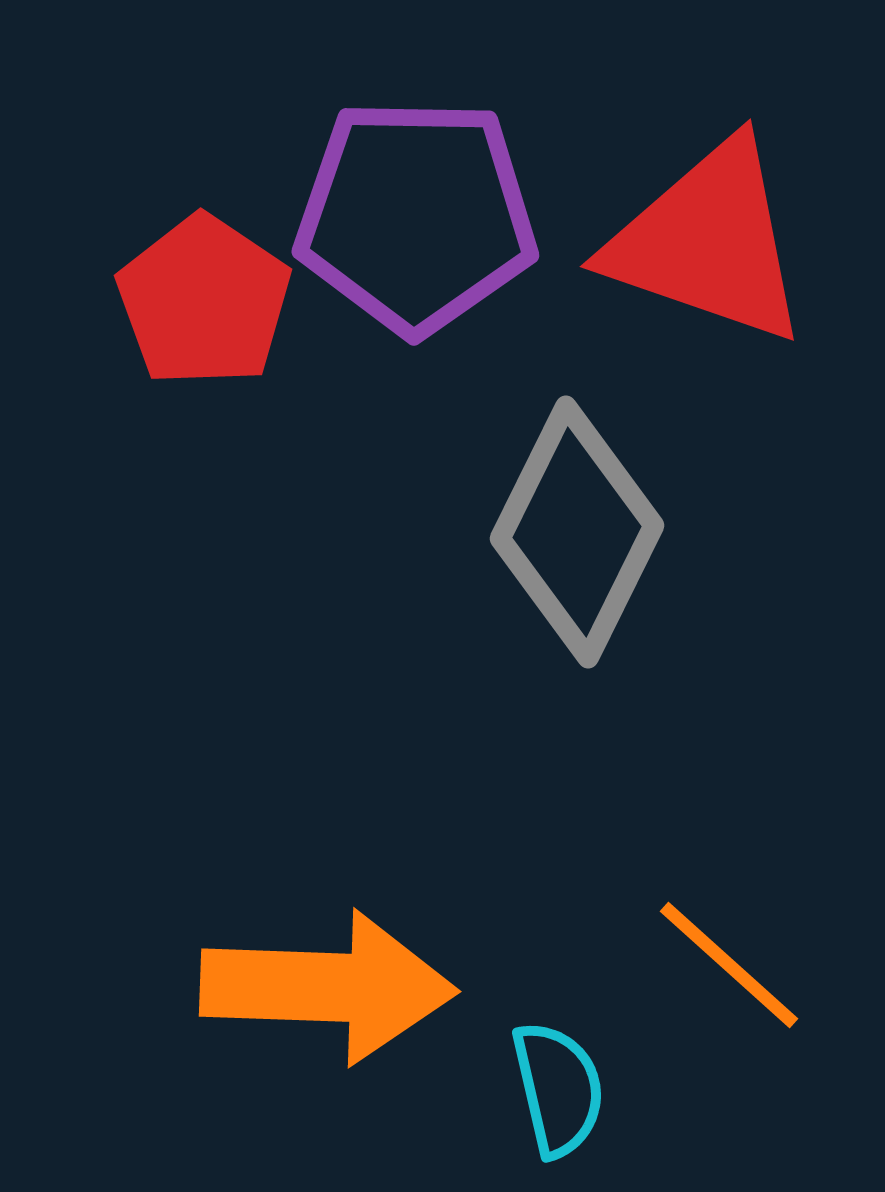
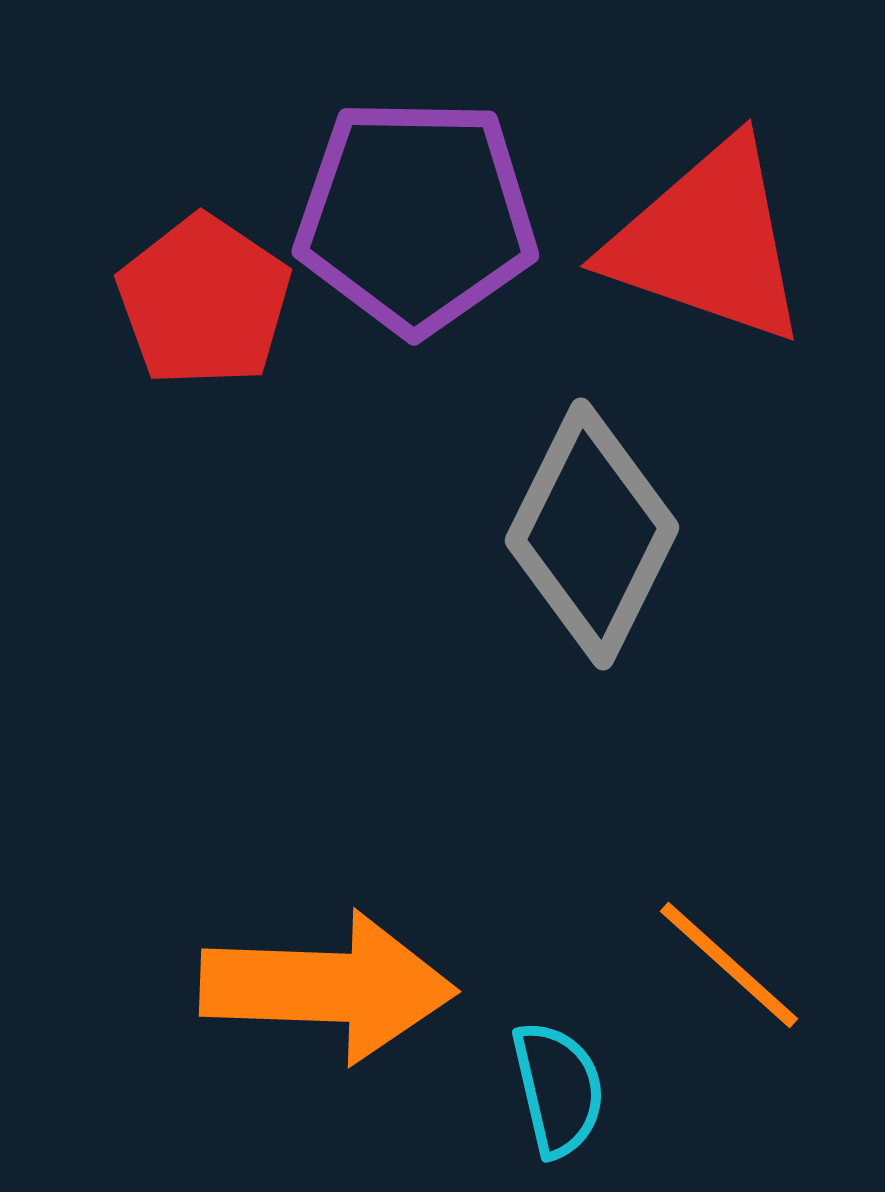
gray diamond: moved 15 px right, 2 px down
